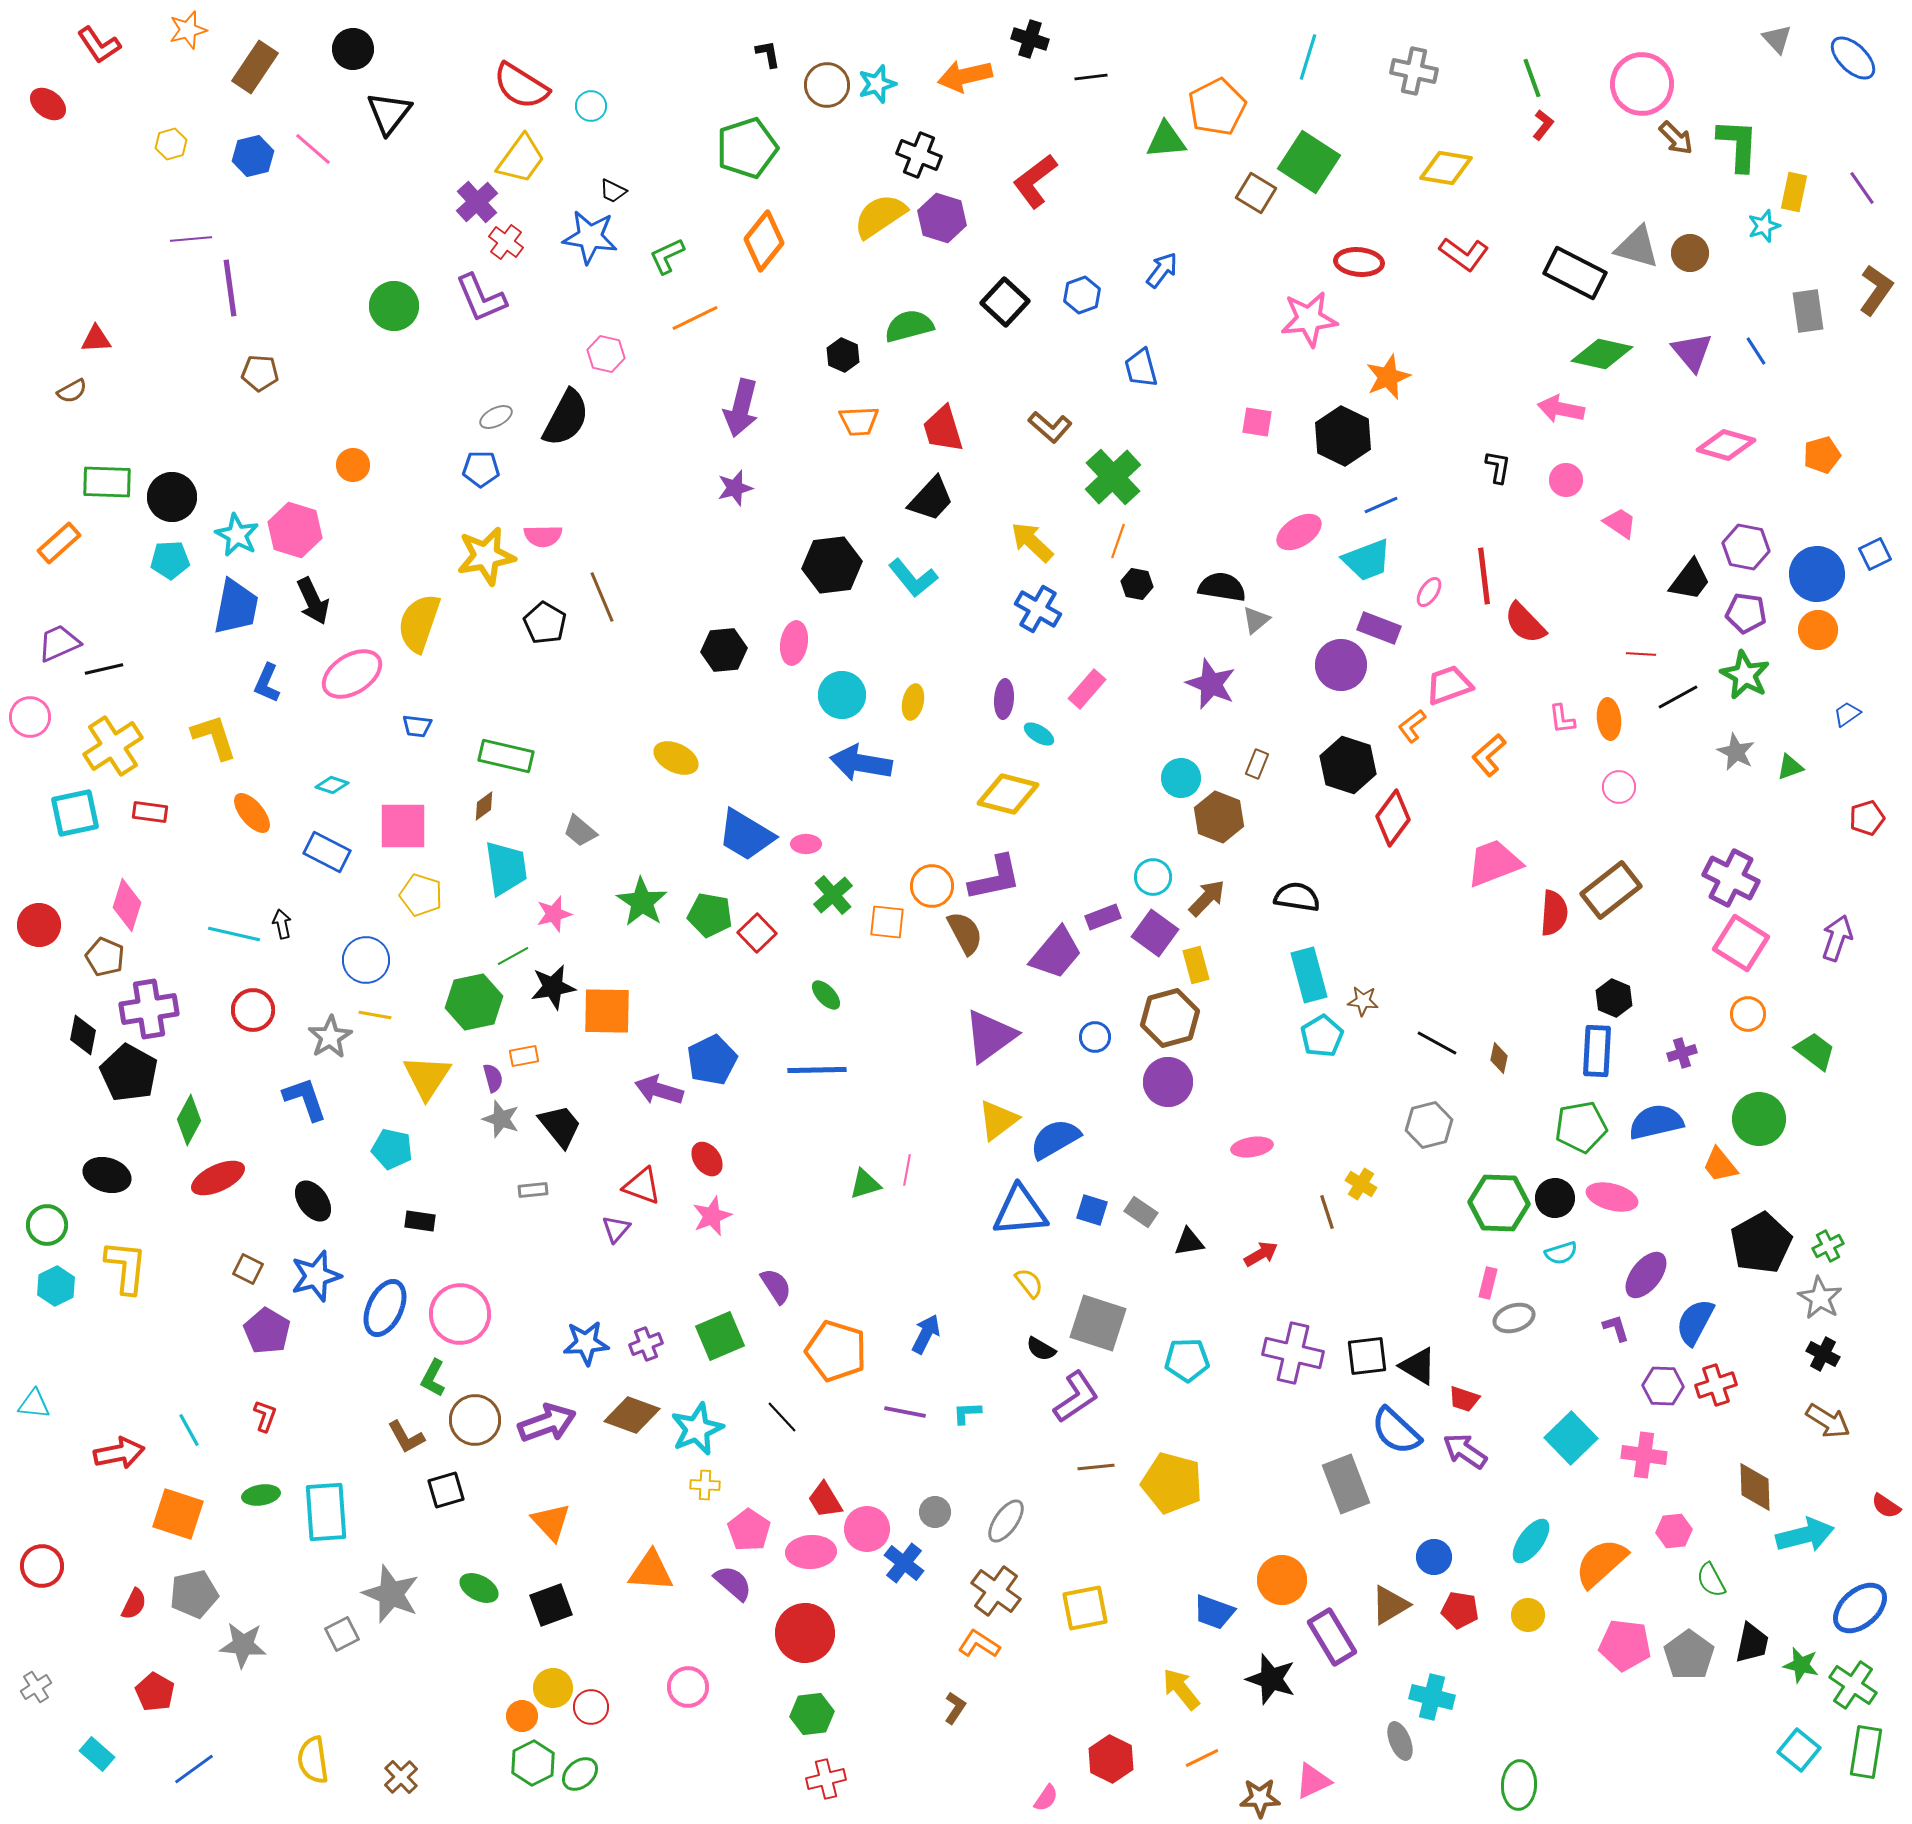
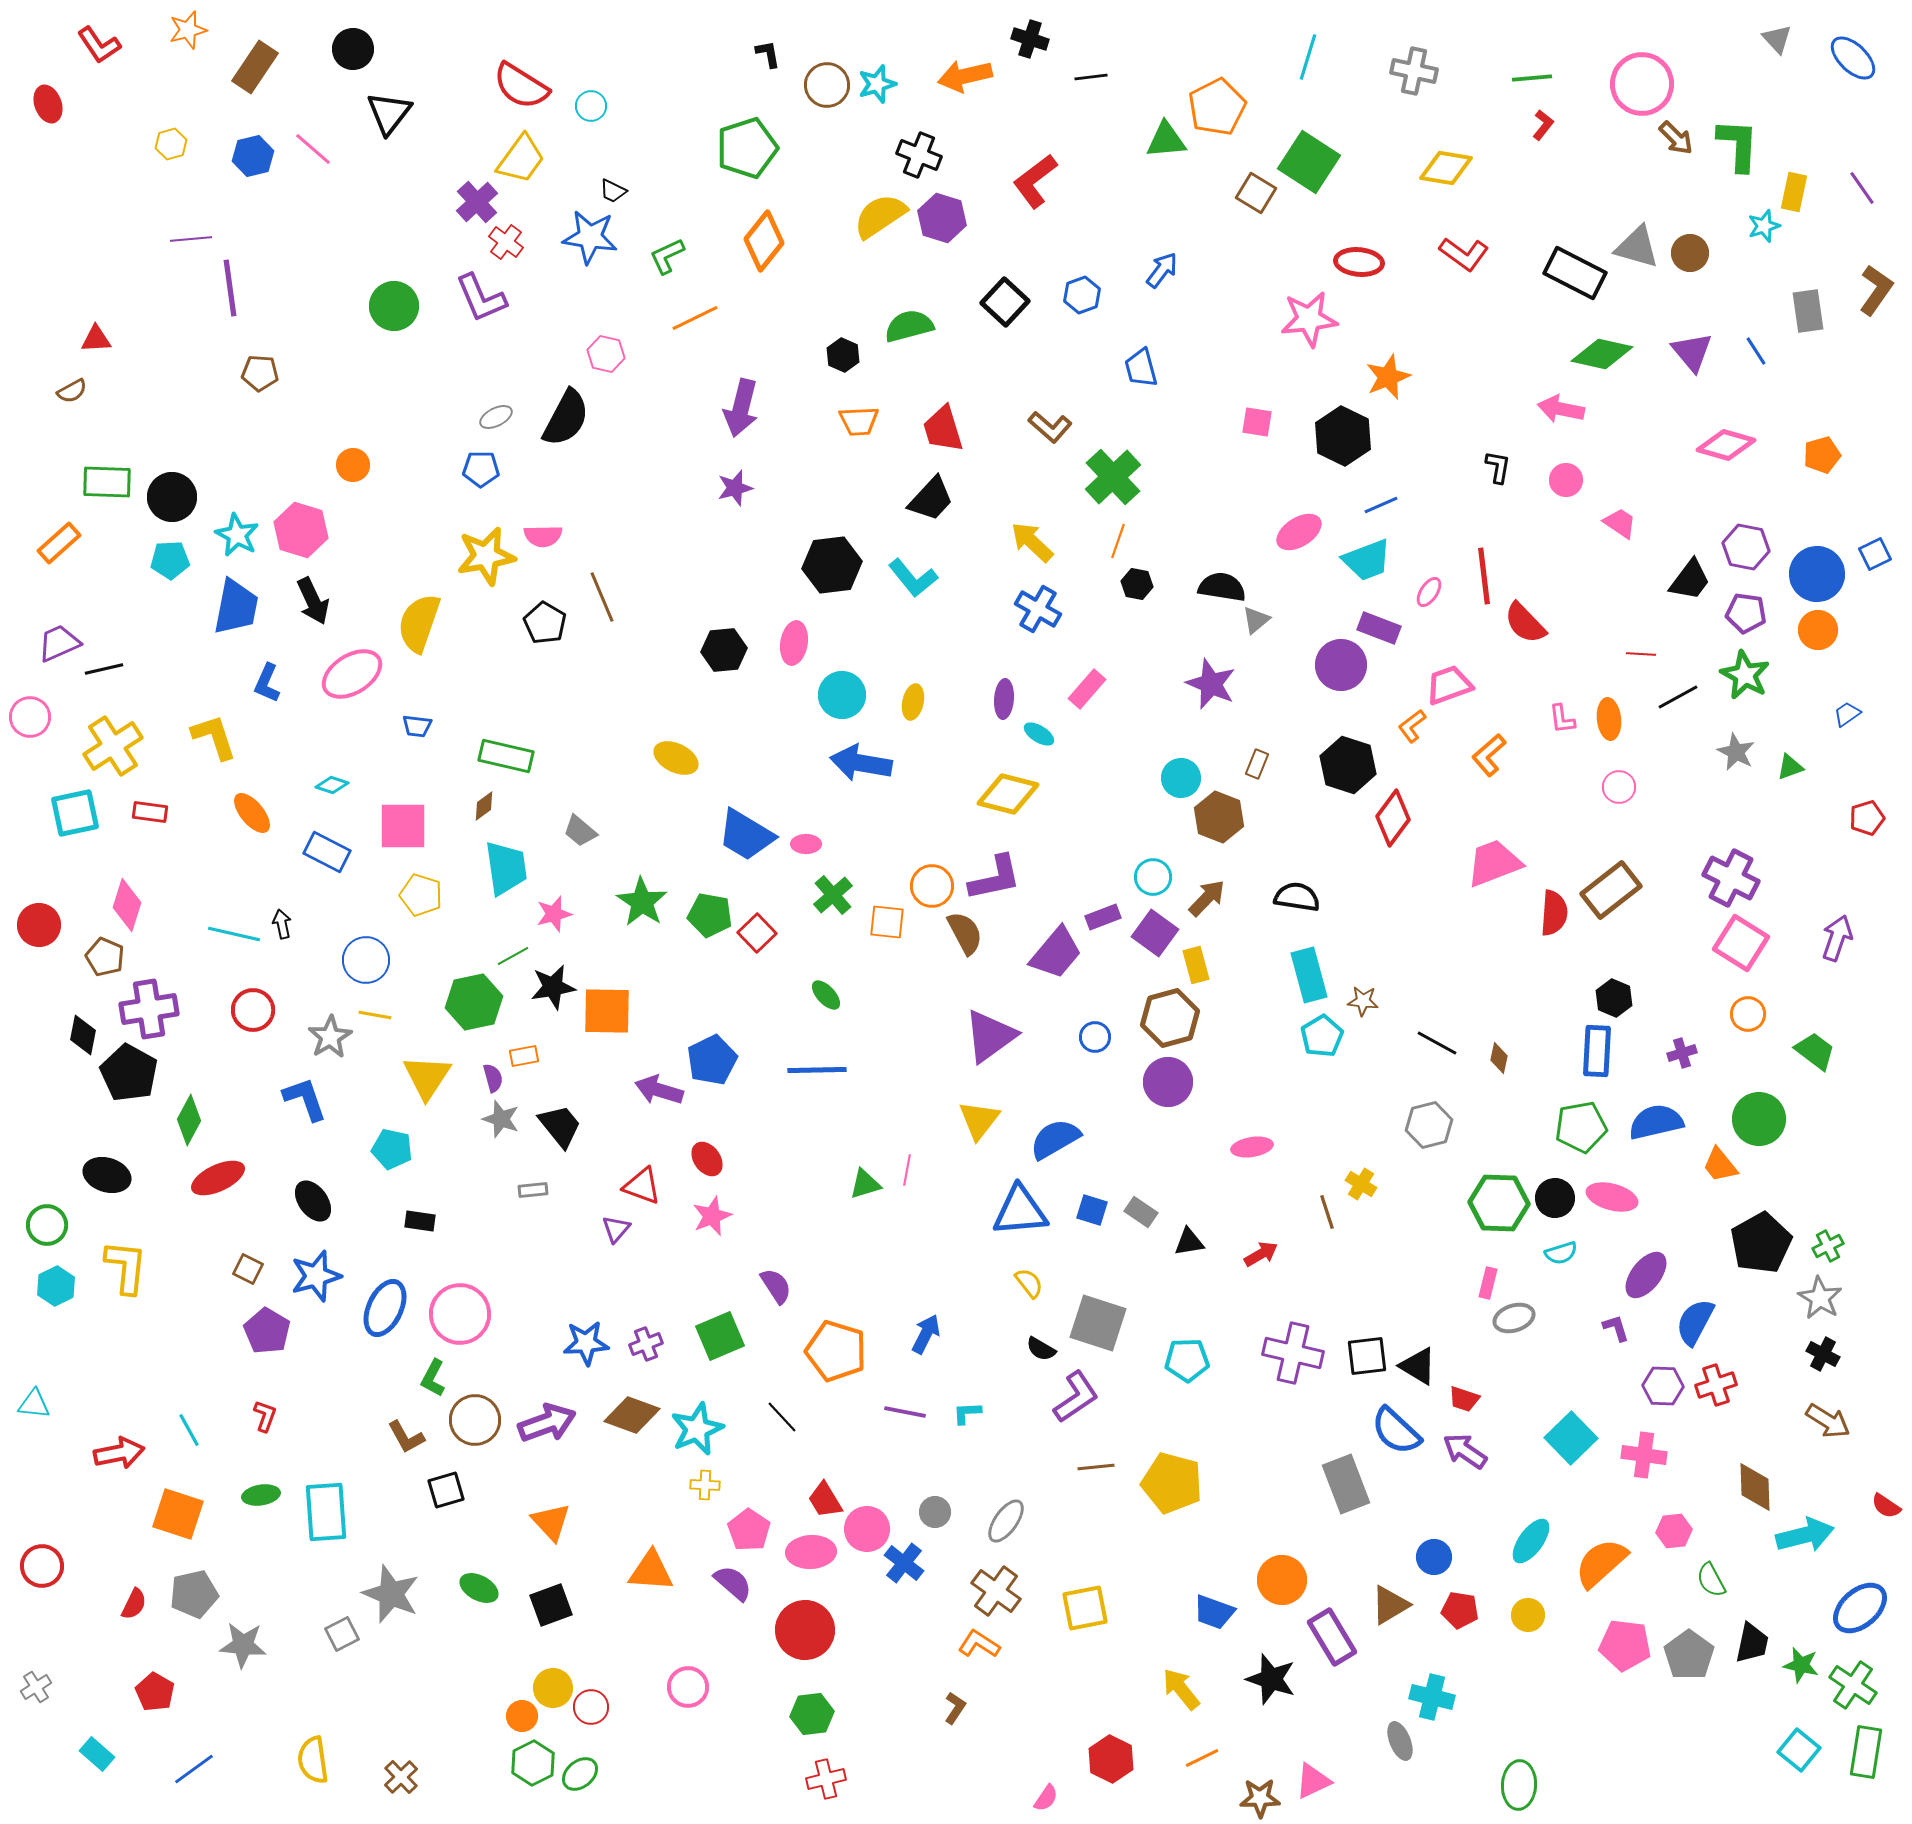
green line at (1532, 78): rotated 75 degrees counterclockwise
red ellipse at (48, 104): rotated 33 degrees clockwise
pink hexagon at (295, 530): moved 6 px right
yellow triangle at (998, 1120): moved 19 px left; rotated 15 degrees counterclockwise
red circle at (805, 1633): moved 3 px up
